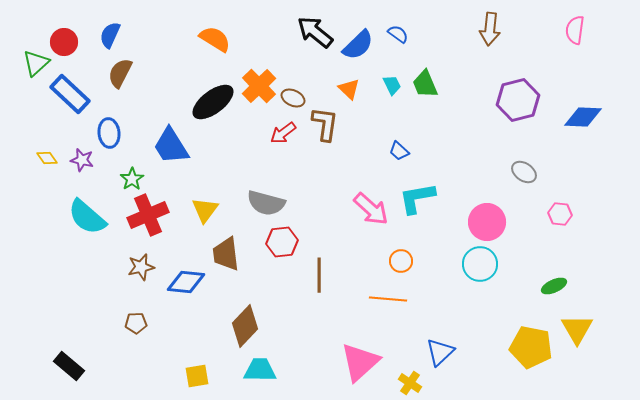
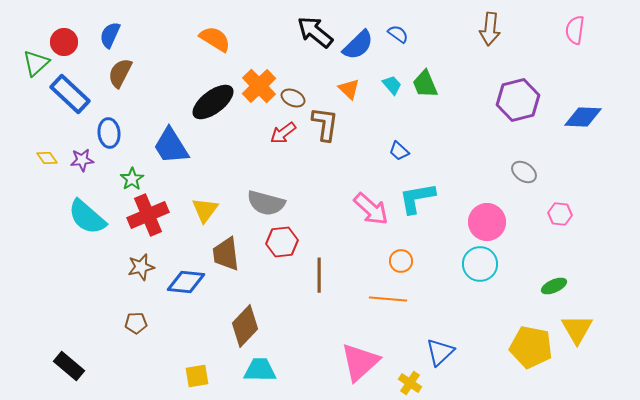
cyan trapezoid at (392, 85): rotated 15 degrees counterclockwise
purple star at (82, 160): rotated 20 degrees counterclockwise
